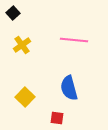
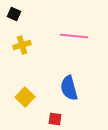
black square: moved 1 px right, 1 px down; rotated 24 degrees counterclockwise
pink line: moved 4 px up
yellow cross: rotated 18 degrees clockwise
red square: moved 2 px left, 1 px down
